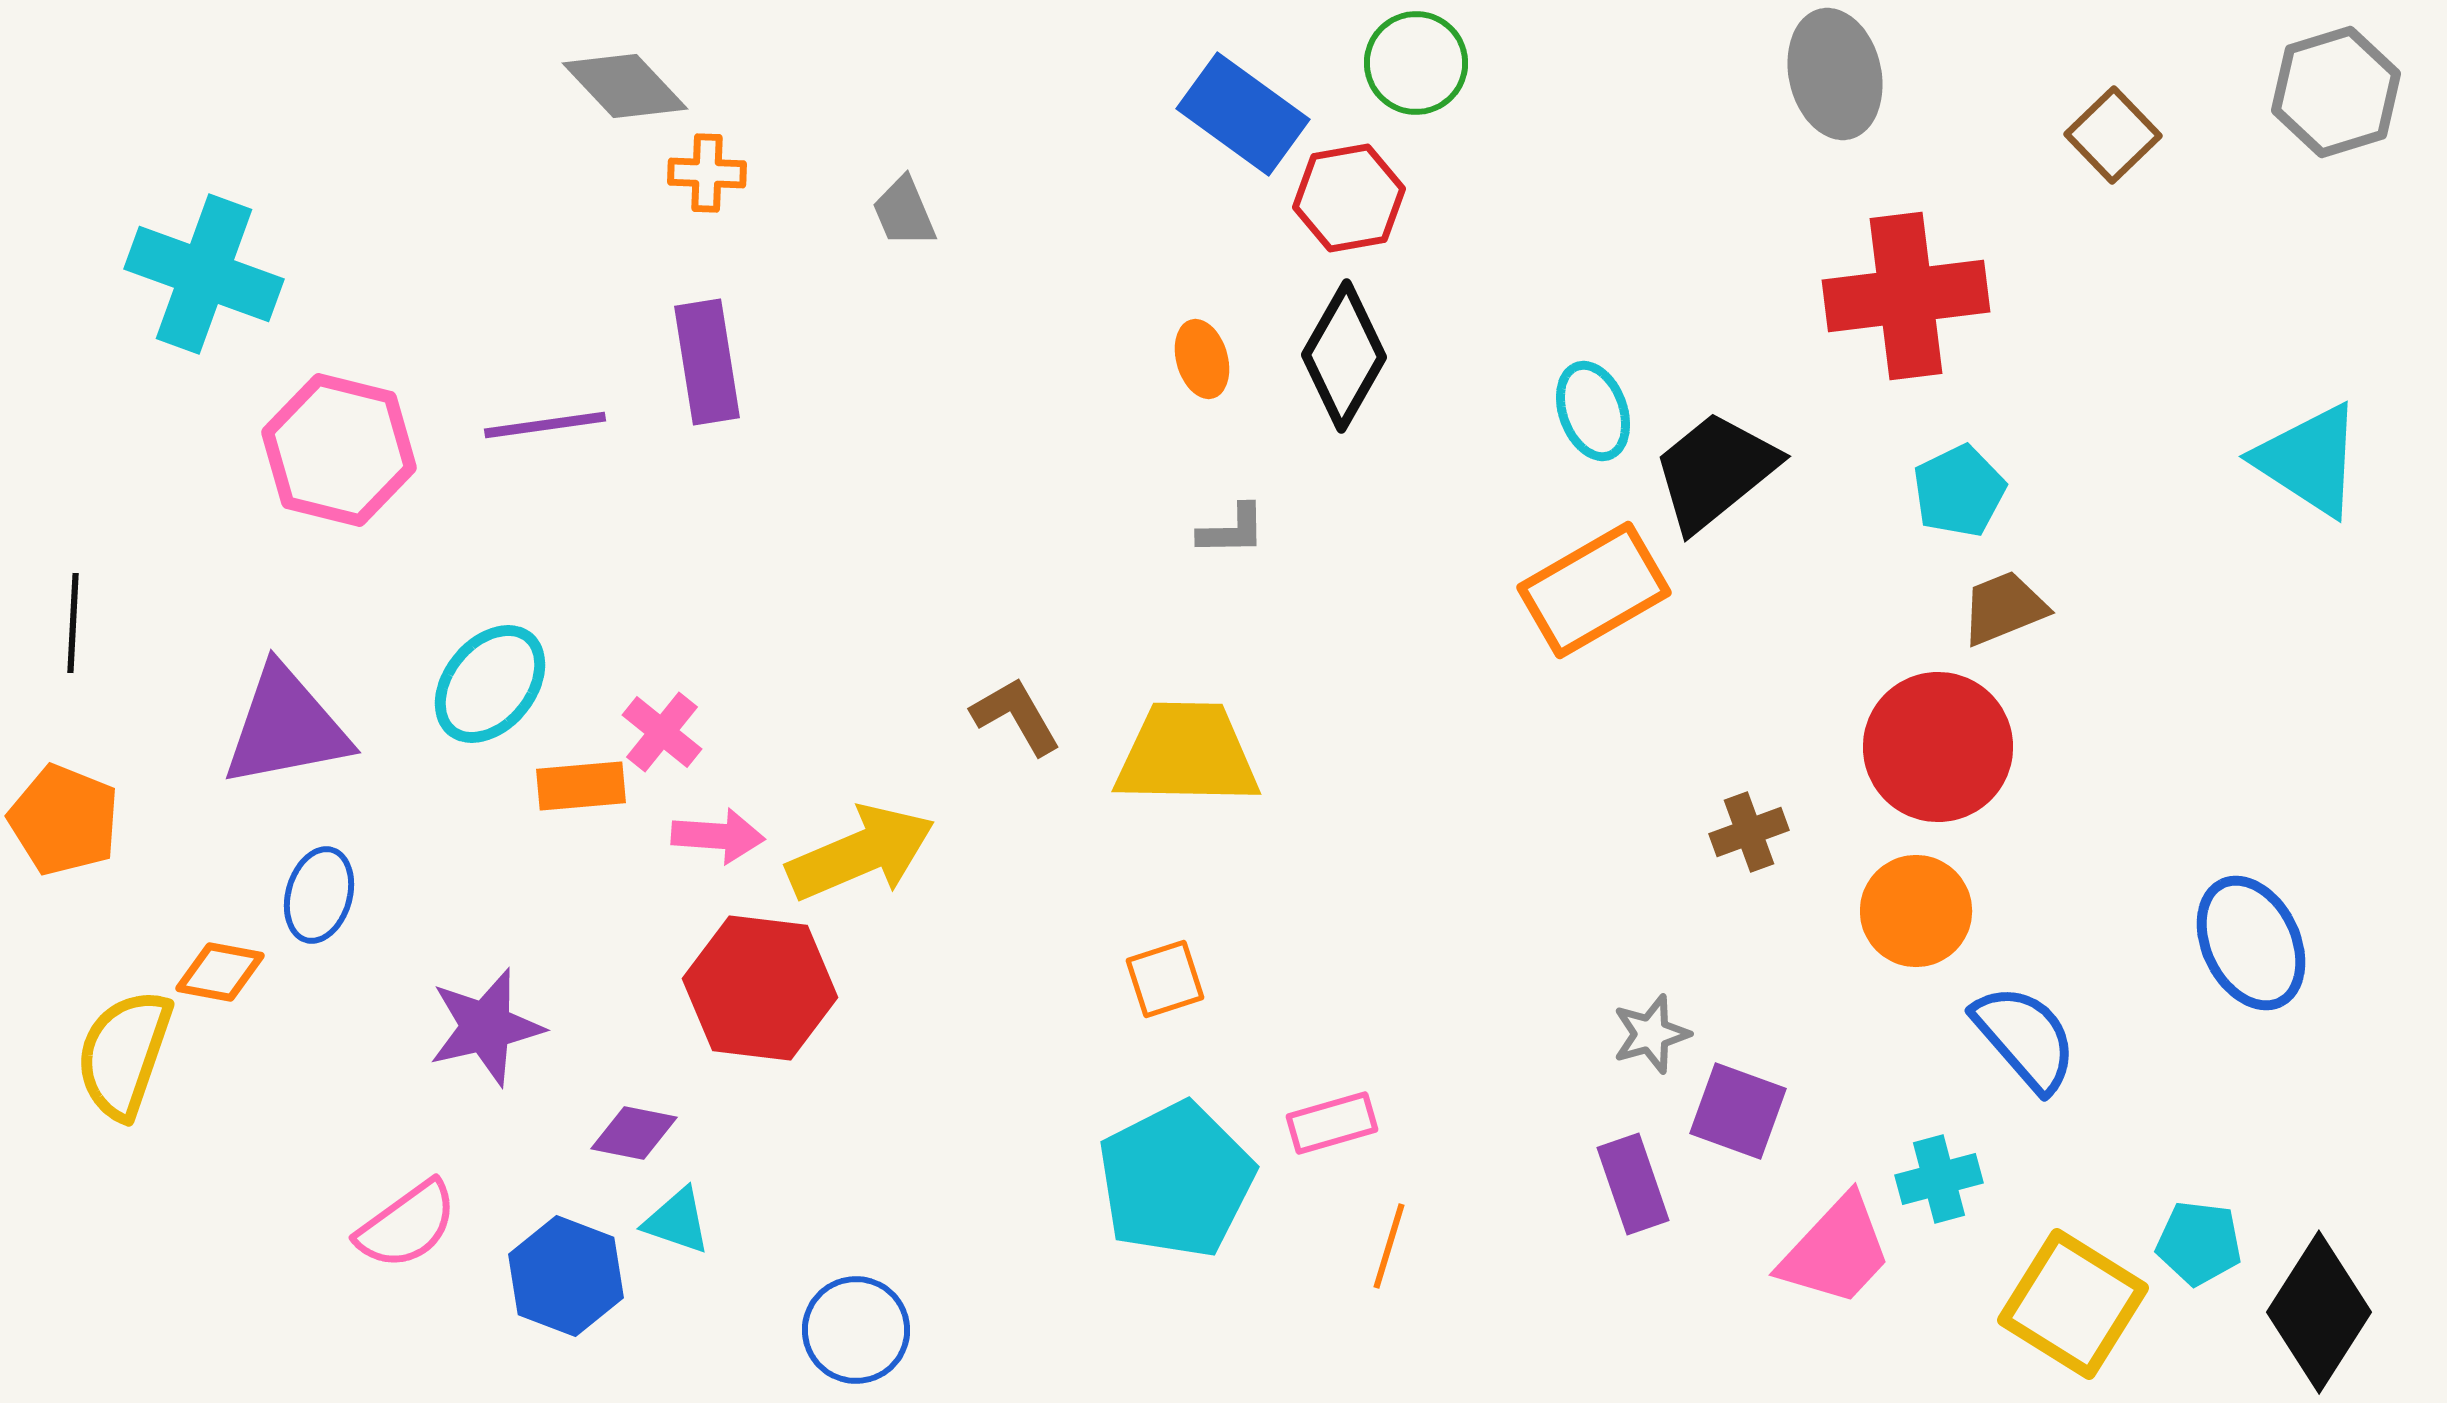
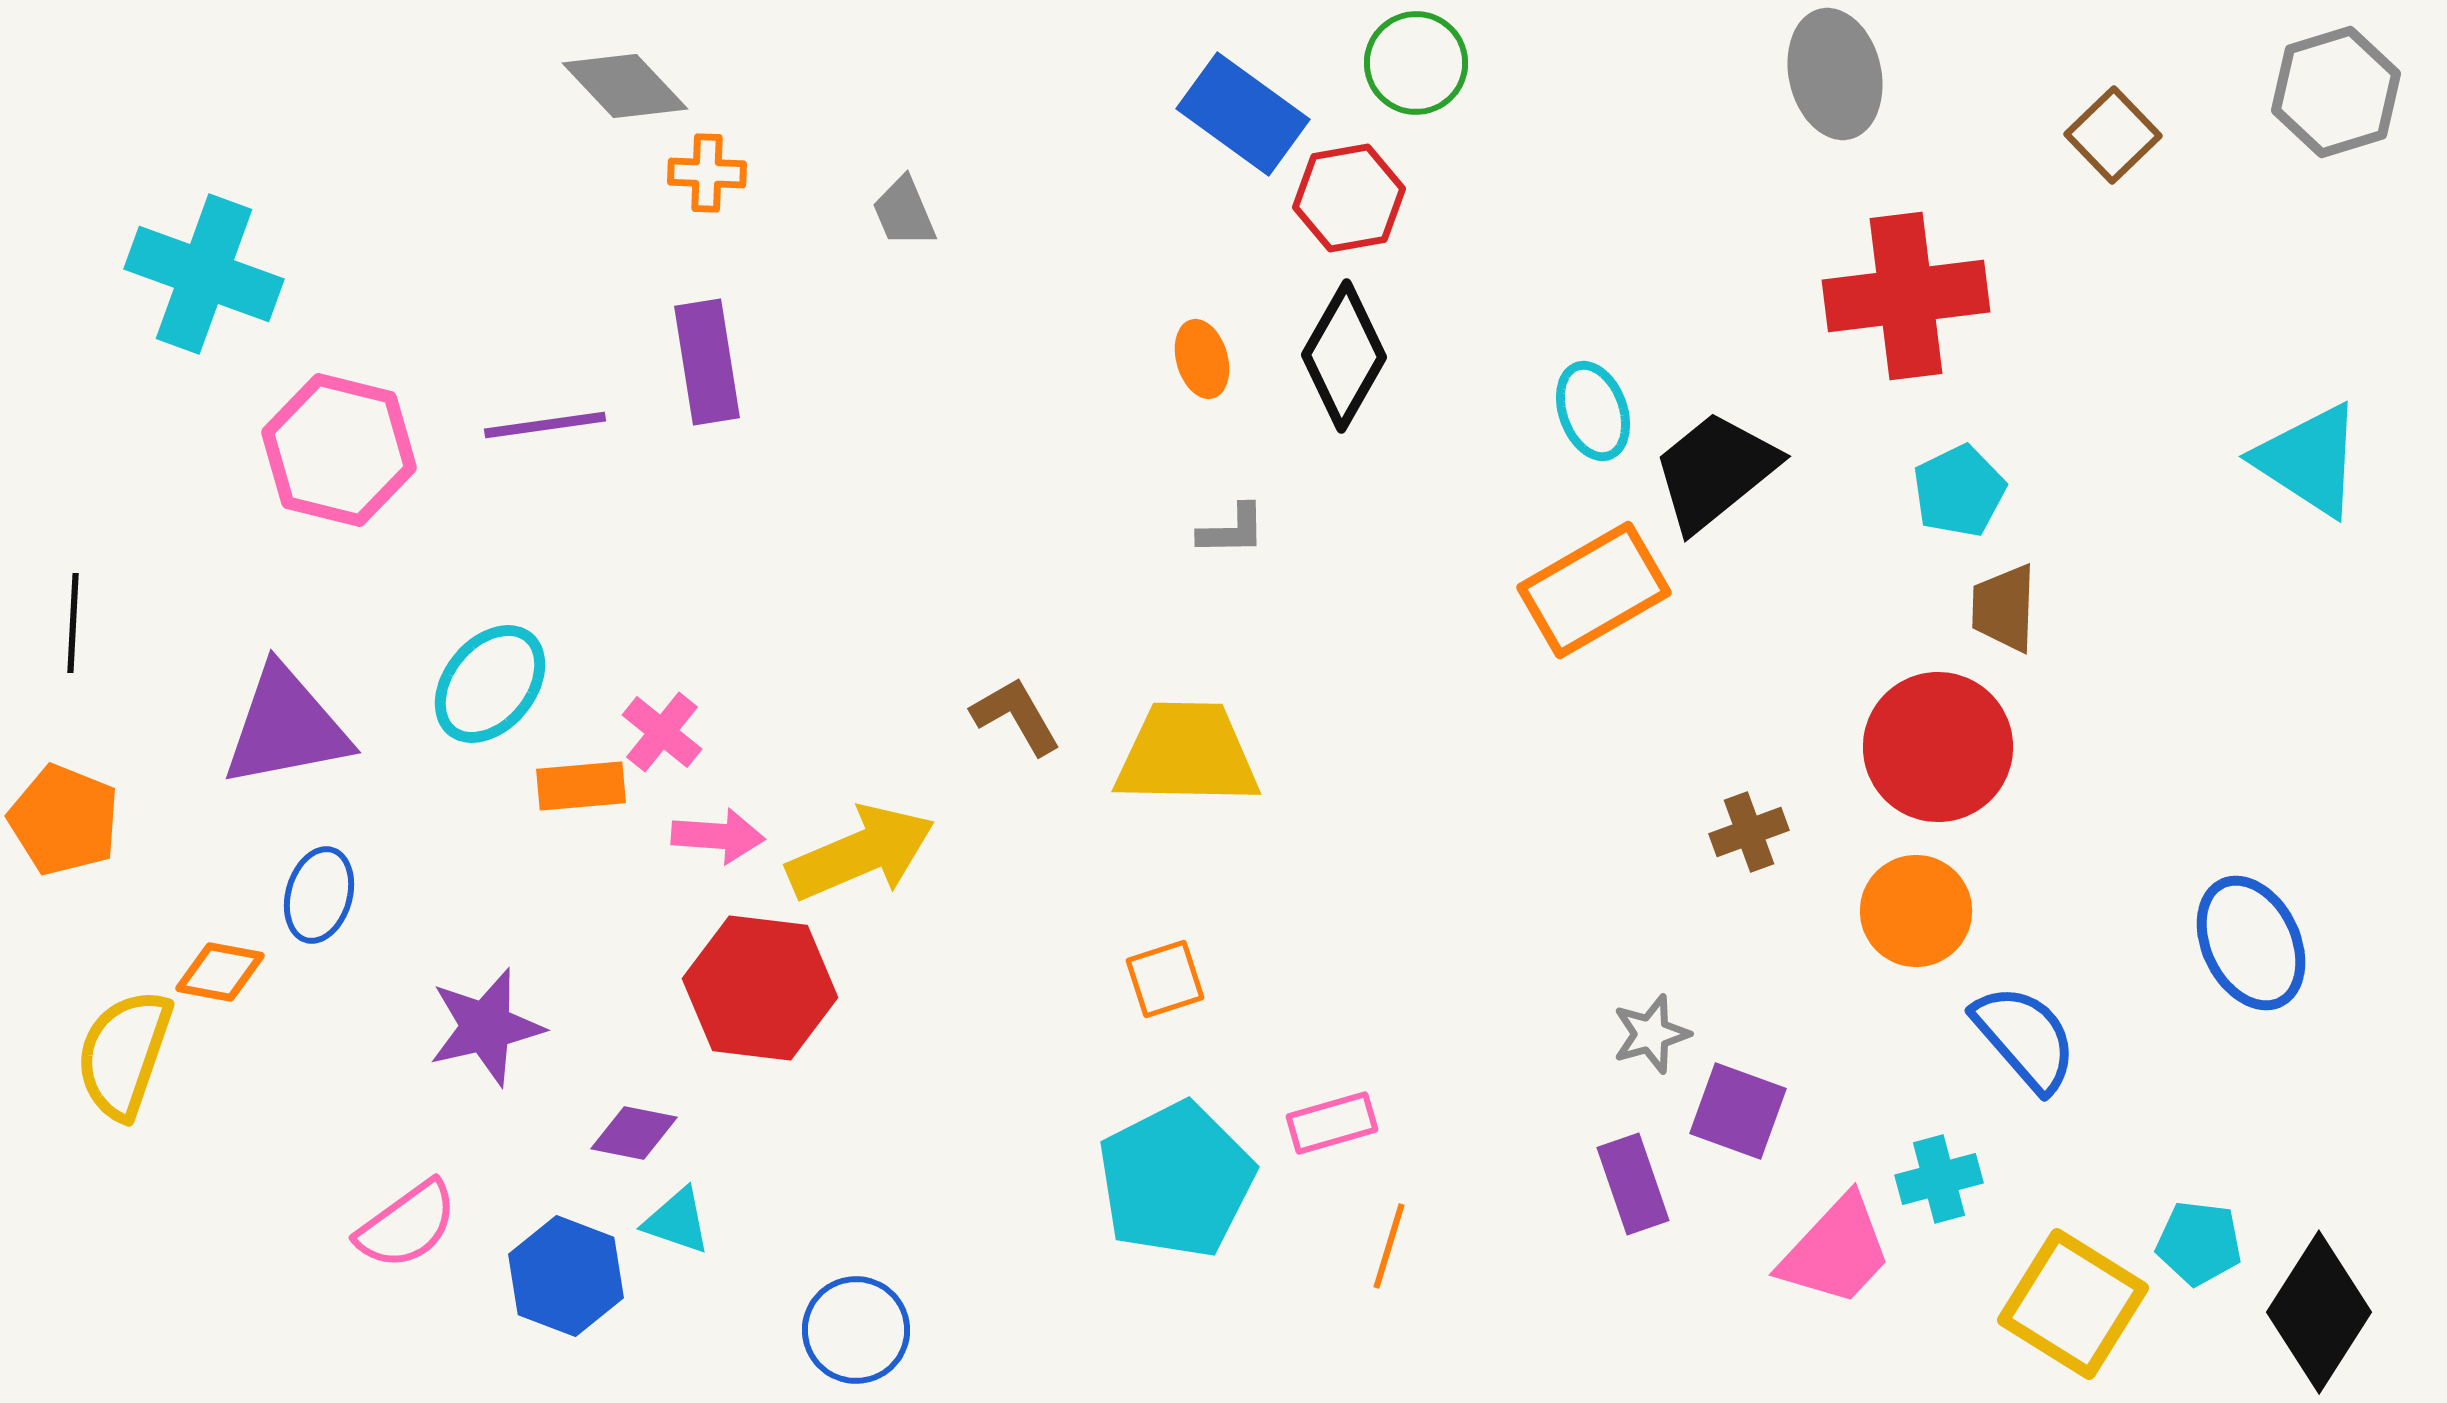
brown trapezoid at (2004, 608): rotated 66 degrees counterclockwise
